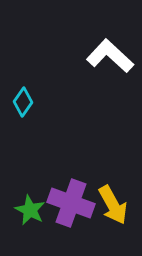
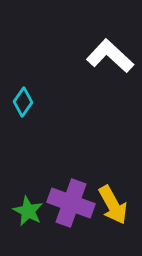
green star: moved 2 px left, 1 px down
